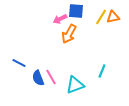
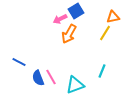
blue square: rotated 35 degrees counterclockwise
yellow line: moved 4 px right, 16 px down
blue line: moved 1 px up
